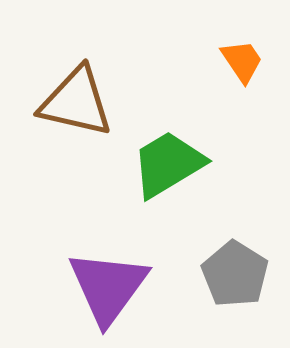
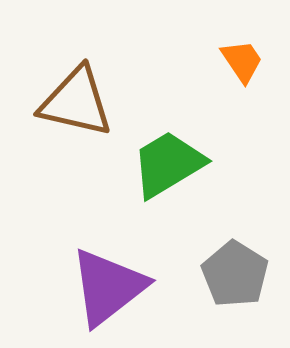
purple triangle: rotated 16 degrees clockwise
